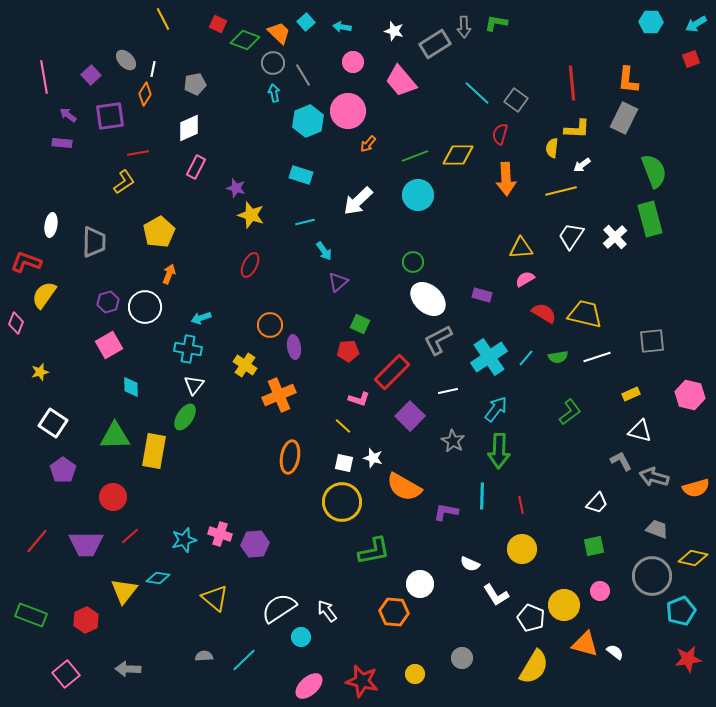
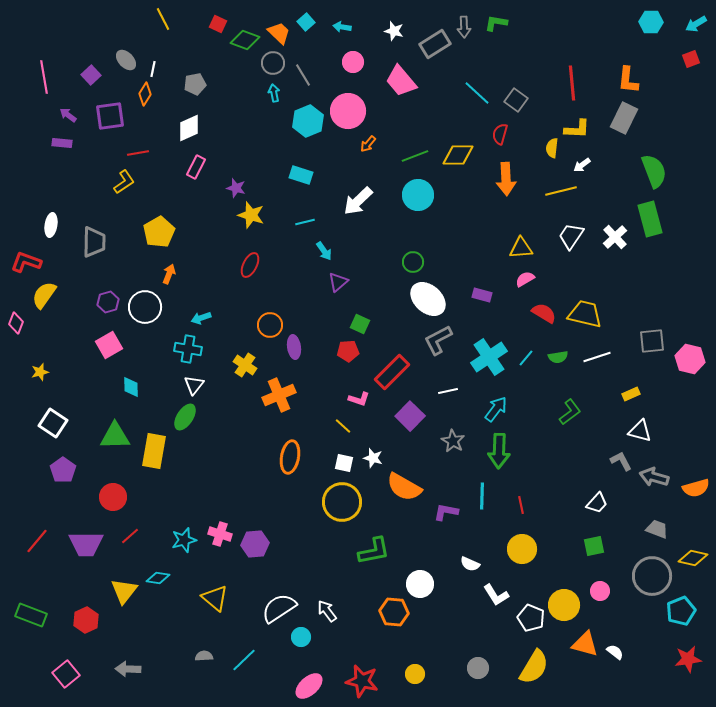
pink hexagon at (690, 395): moved 36 px up
gray circle at (462, 658): moved 16 px right, 10 px down
